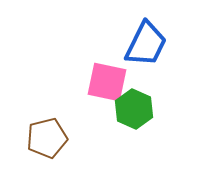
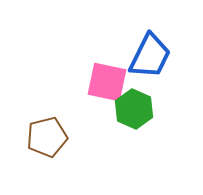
blue trapezoid: moved 4 px right, 12 px down
brown pentagon: moved 1 px up
